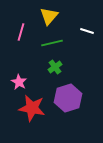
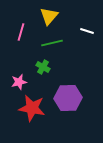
green cross: moved 12 px left; rotated 24 degrees counterclockwise
pink star: rotated 28 degrees clockwise
purple hexagon: rotated 16 degrees clockwise
